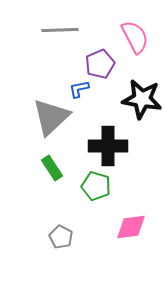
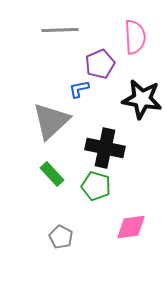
pink semicircle: rotated 24 degrees clockwise
gray triangle: moved 4 px down
black cross: moved 3 px left, 2 px down; rotated 12 degrees clockwise
green rectangle: moved 6 px down; rotated 10 degrees counterclockwise
